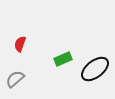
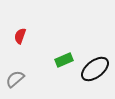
red semicircle: moved 8 px up
green rectangle: moved 1 px right, 1 px down
